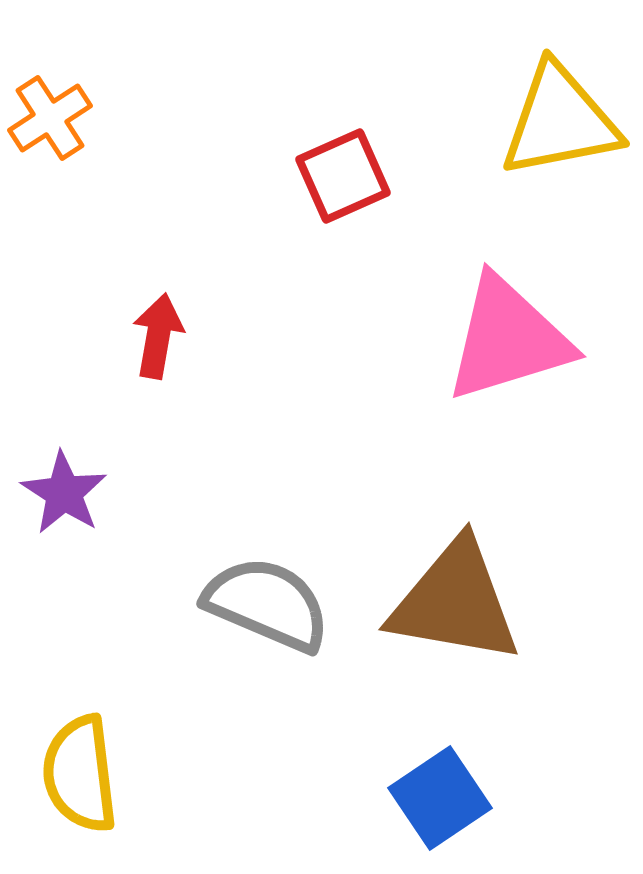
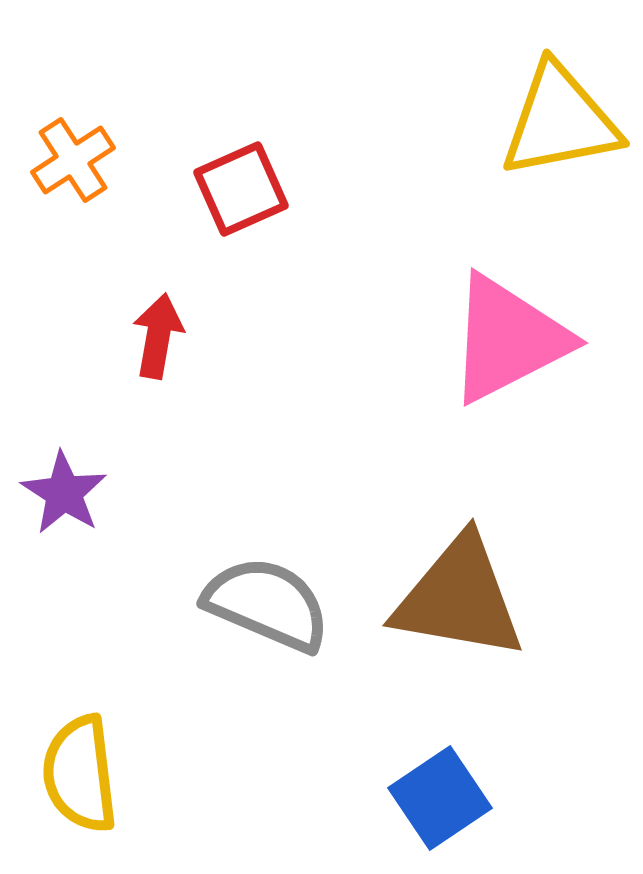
orange cross: moved 23 px right, 42 px down
red square: moved 102 px left, 13 px down
pink triangle: rotated 10 degrees counterclockwise
brown triangle: moved 4 px right, 4 px up
